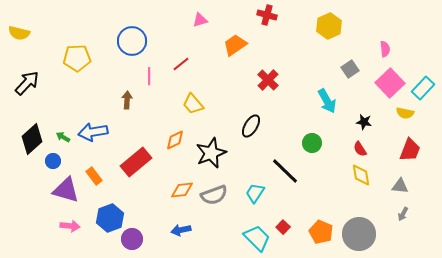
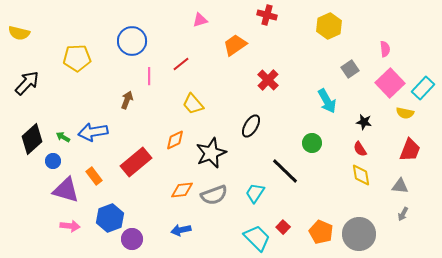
brown arrow at (127, 100): rotated 18 degrees clockwise
